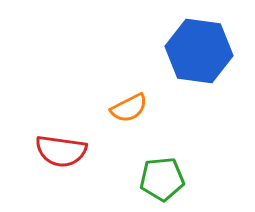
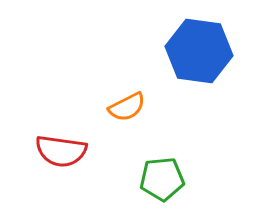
orange semicircle: moved 2 px left, 1 px up
